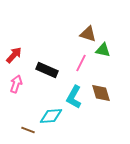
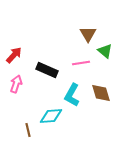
brown triangle: rotated 42 degrees clockwise
green triangle: moved 2 px right, 1 px down; rotated 28 degrees clockwise
pink line: rotated 54 degrees clockwise
cyan L-shape: moved 2 px left, 2 px up
brown line: rotated 56 degrees clockwise
